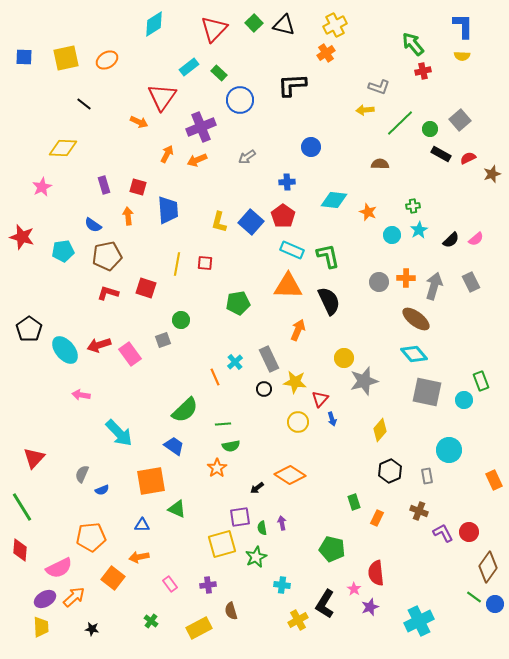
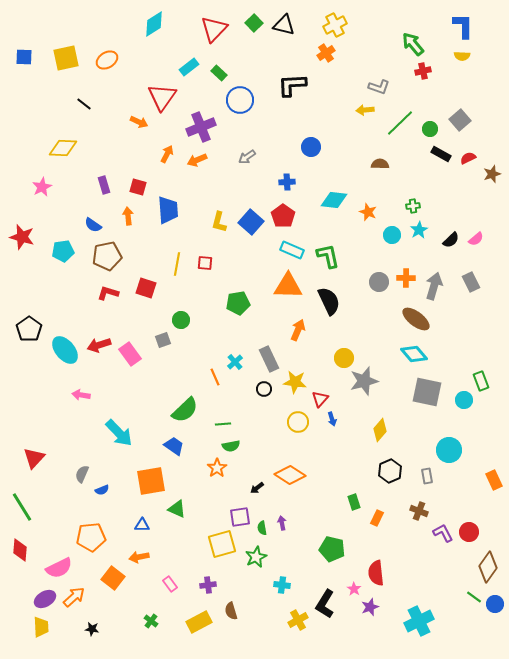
yellow rectangle at (199, 628): moved 6 px up
